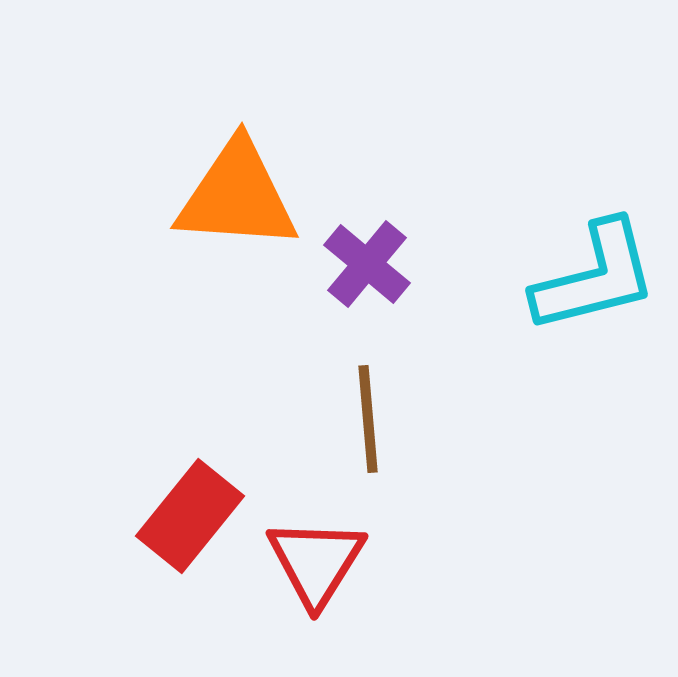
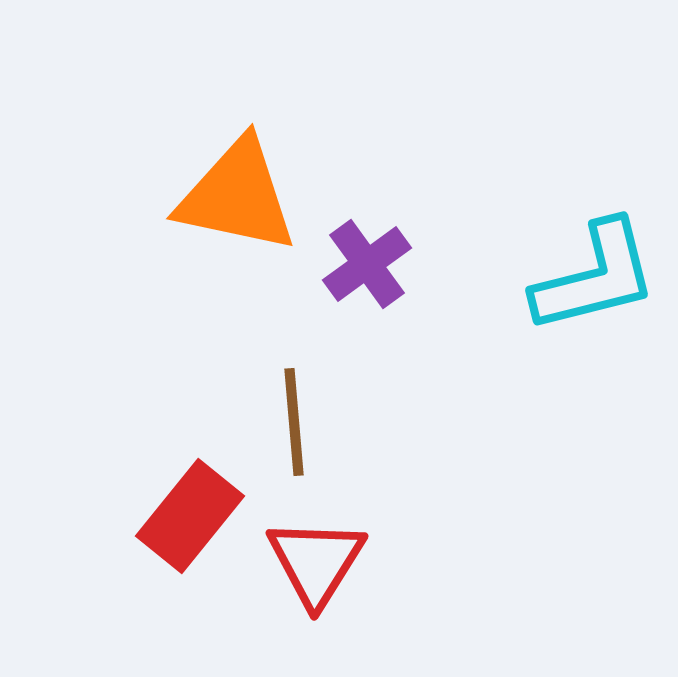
orange triangle: rotated 8 degrees clockwise
purple cross: rotated 14 degrees clockwise
brown line: moved 74 px left, 3 px down
